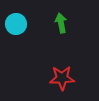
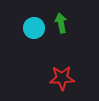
cyan circle: moved 18 px right, 4 px down
